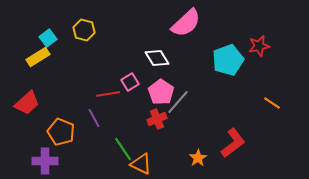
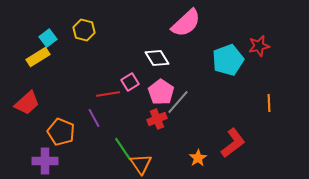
orange line: moved 3 px left; rotated 54 degrees clockwise
orange triangle: rotated 30 degrees clockwise
